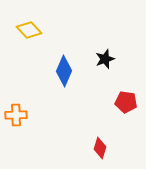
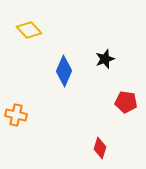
orange cross: rotated 15 degrees clockwise
